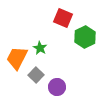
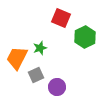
red square: moved 2 px left
green star: rotated 24 degrees clockwise
gray square: rotated 21 degrees clockwise
